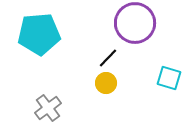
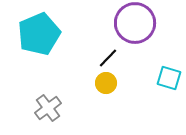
cyan pentagon: rotated 18 degrees counterclockwise
